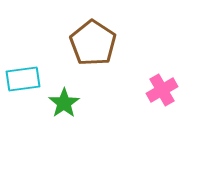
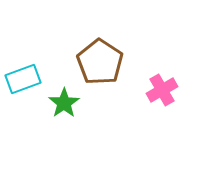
brown pentagon: moved 7 px right, 19 px down
cyan rectangle: rotated 12 degrees counterclockwise
